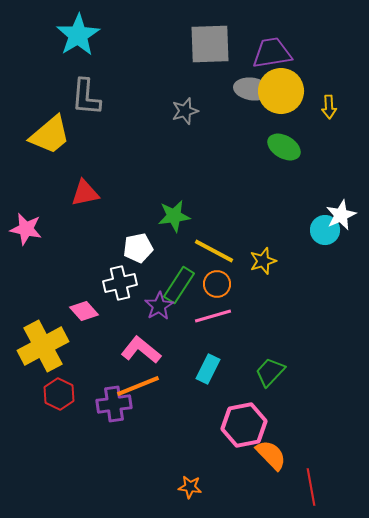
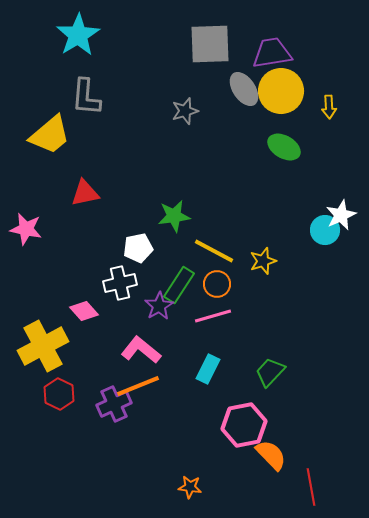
gray ellipse: moved 8 px left; rotated 48 degrees clockwise
purple cross: rotated 16 degrees counterclockwise
